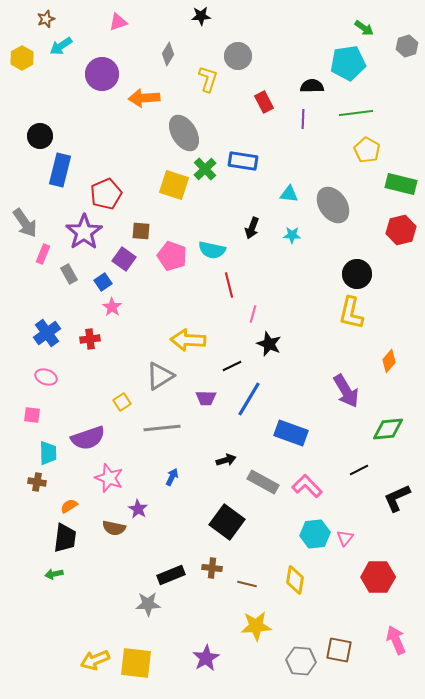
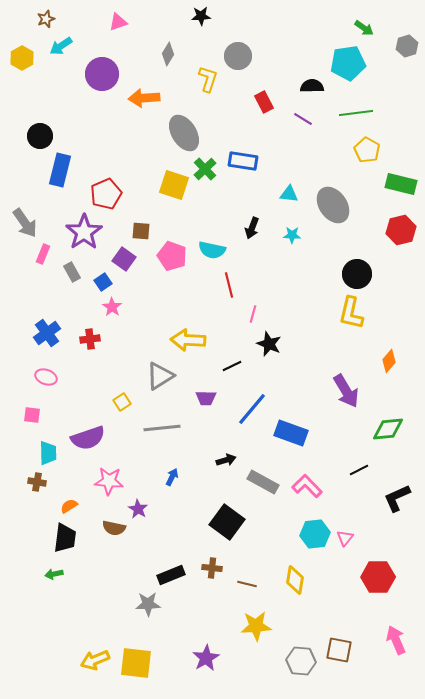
purple line at (303, 119): rotated 60 degrees counterclockwise
gray rectangle at (69, 274): moved 3 px right, 2 px up
blue line at (249, 399): moved 3 px right, 10 px down; rotated 9 degrees clockwise
pink star at (109, 478): moved 3 px down; rotated 16 degrees counterclockwise
